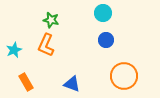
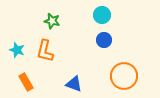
cyan circle: moved 1 px left, 2 px down
green star: moved 1 px right, 1 px down
blue circle: moved 2 px left
orange L-shape: moved 1 px left, 6 px down; rotated 10 degrees counterclockwise
cyan star: moved 3 px right; rotated 28 degrees counterclockwise
blue triangle: moved 2 px right
